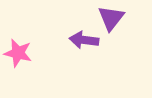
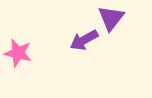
purple arrow: rotated 36 degrees counterclockwise
